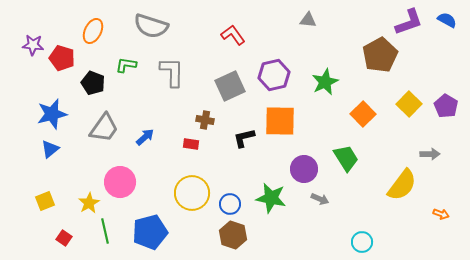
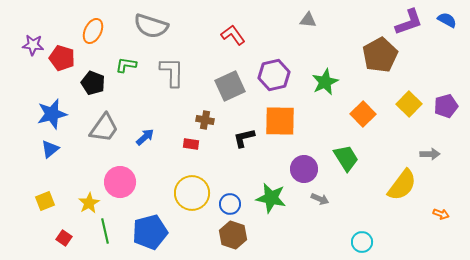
purple pentagon at (446, 106): rotated 25 degrees clockwise
